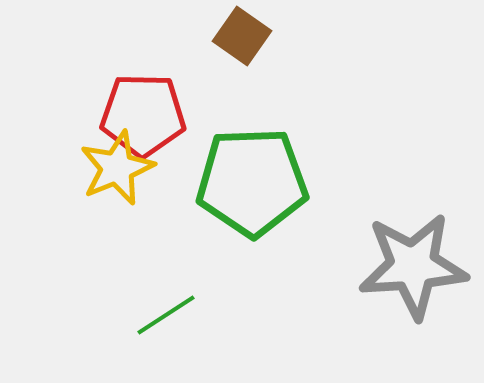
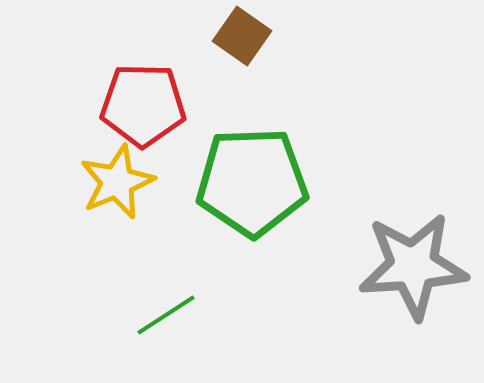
red pentagon: moved 10 px up
yellow star: moved 14 px down
